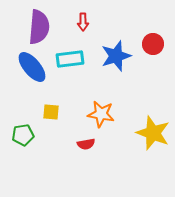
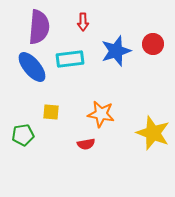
blue star: moved 5 px up
